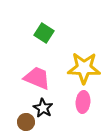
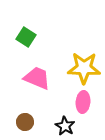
green square: moved 18 px left, 4 px down
black star: moved 22 px right, 18 px down
brown circle: moved 1 px left
